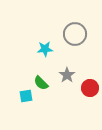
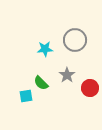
gray circle: moved 6 px down
